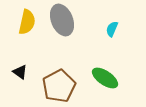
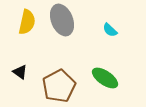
cyan semicircle: moved 2 px left, 1 px down; rotated 70 degrees counterclockwise
